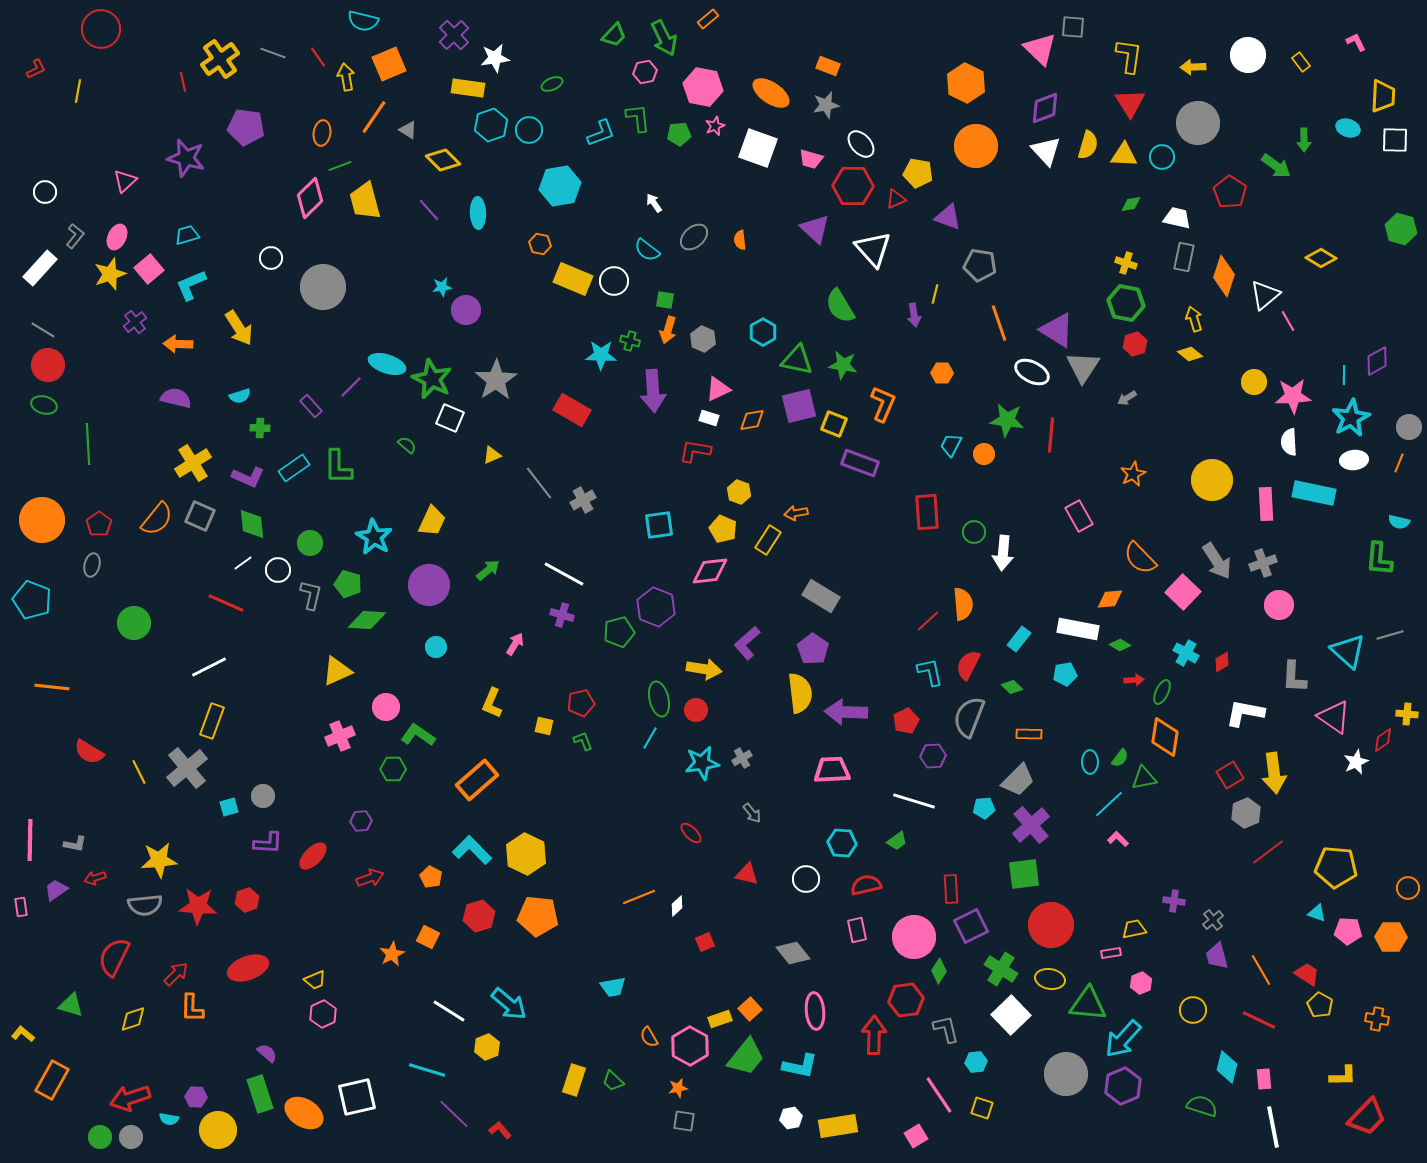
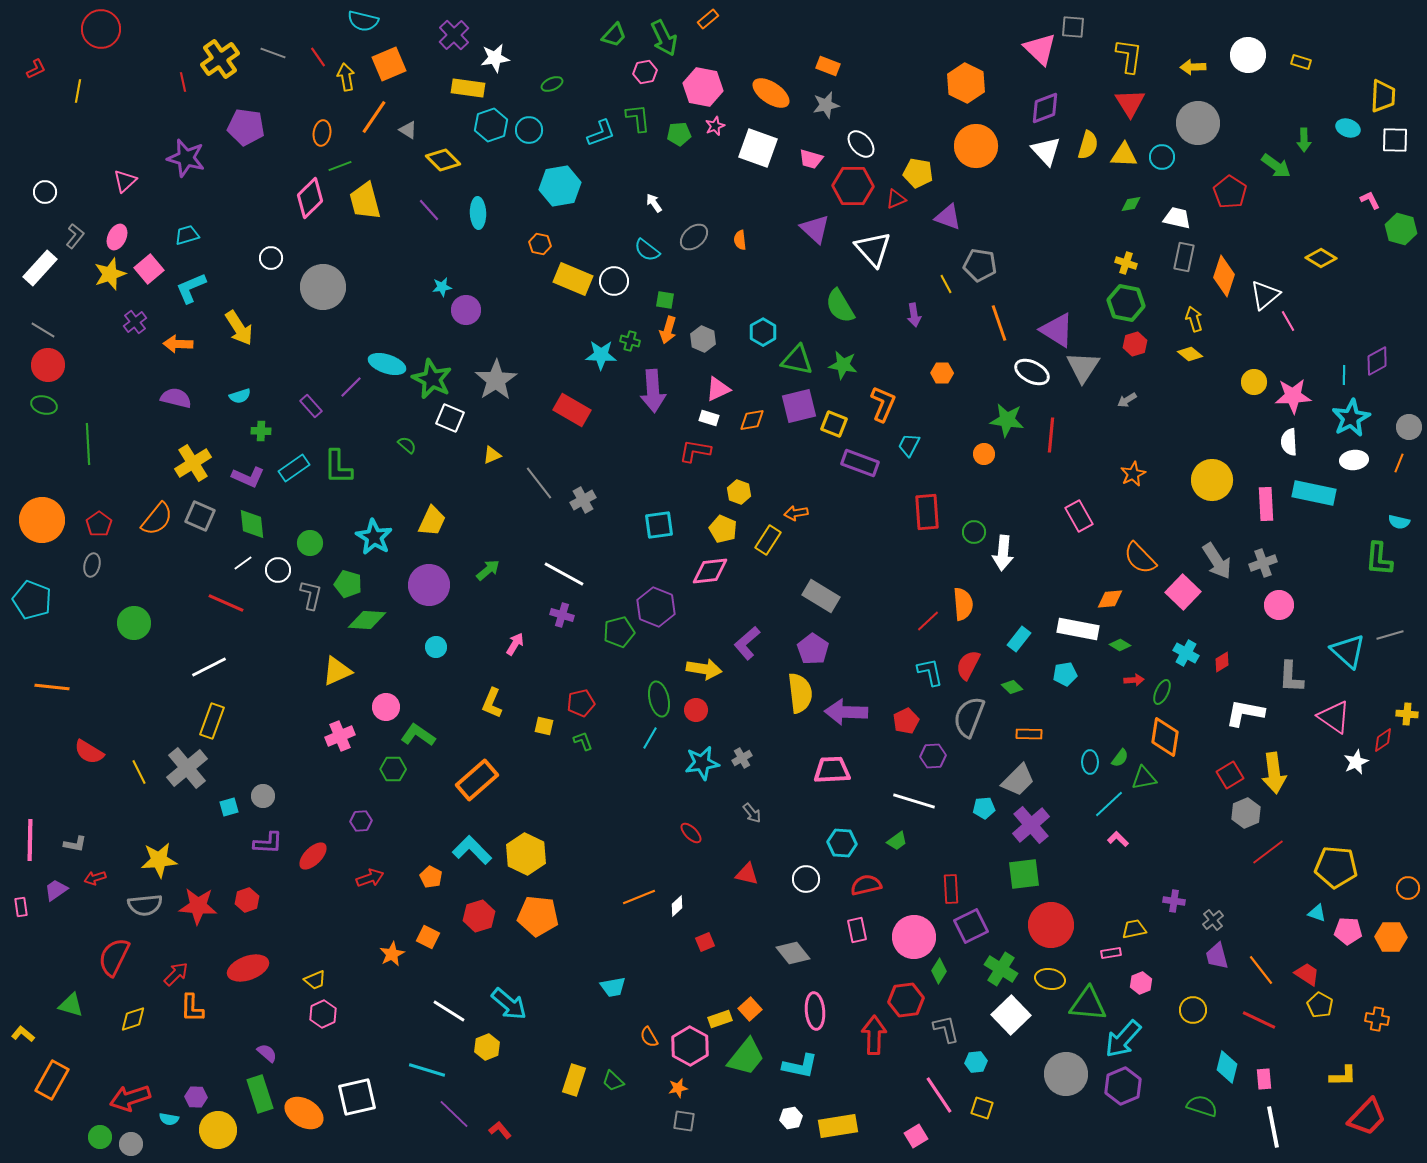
pink L-shape at (1356, 42): moved 14 px right, 158 px down
yellow rectangle at (1301, 62): rotated 36 degrees counterclockwise
cyan L-shape at (191, 285): moved 3 px down
yellow line at (935, 294): moved 11 px right, 10 px up; rotated 42 degrees counterclockwise
gray arrow at (1127, 398): moved 2 px down
green cross at (260, 428): moved 1 px right, 3 px down
cyan trapezoid at (951, 445): moved 42 px left
gray L-shape at (1294, 677): moved 3 px left
orange line at (1261, 970): rotated 8 degrees counterclockwise
gray circle at (131, 1137): moved 7 px down
